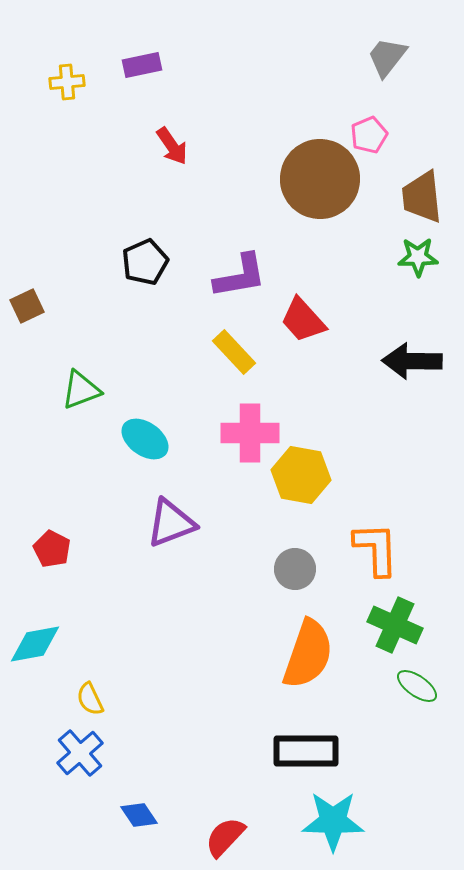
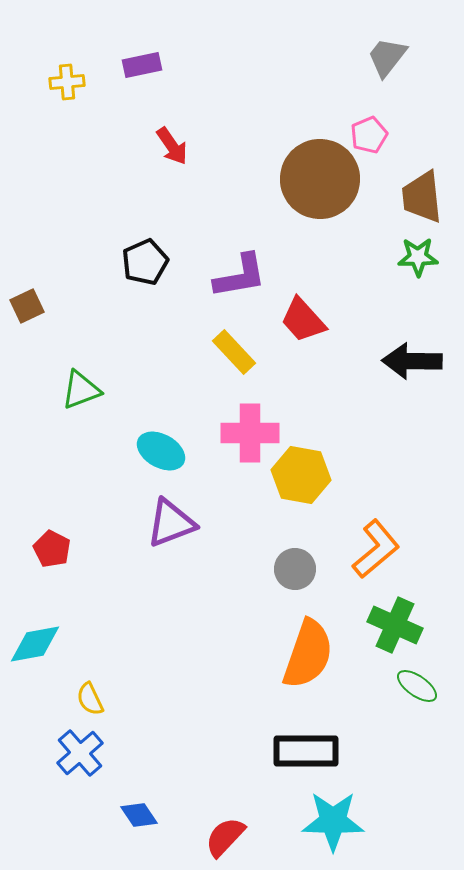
cyan ellipse: moved 16 px right, 12 px down; rotated 6 degrees counterclockwise
orange L-shape: rotated 52 degrees clockwise
